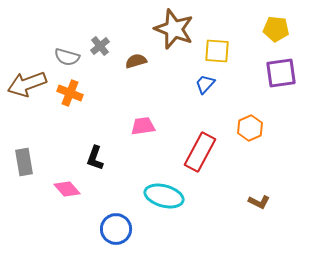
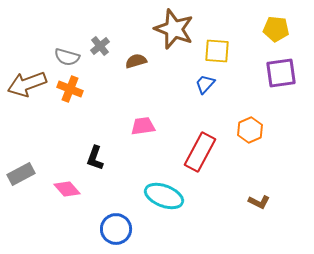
orange cross: moved 4 px up
orange hexagon: moved 2 px down
gray rectangle: moved 3 px left, 12 px down; rotated 72 degrees clockwise
cyan ellipse: rotated 6 degrees clockwise
